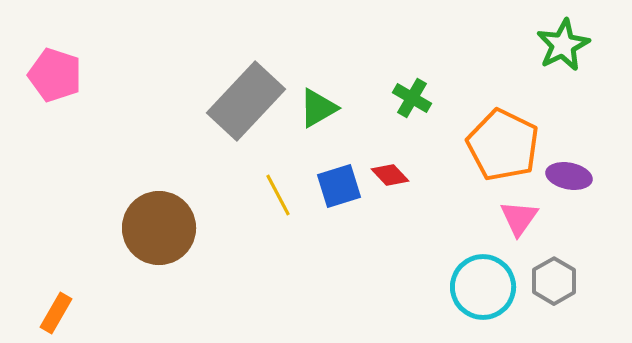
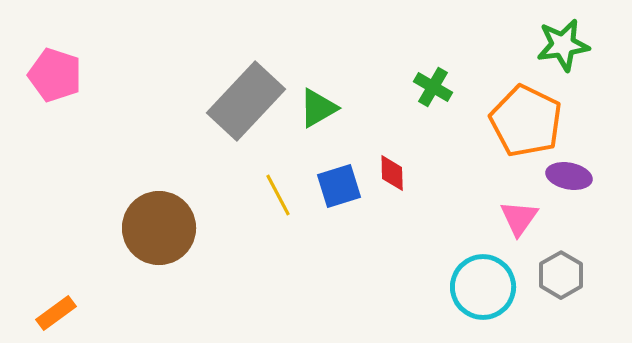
green star: rotated 18 degrees clockwise
green cross: moved 21 px right, 11 px up
orange pentagon: moved 23 px right, 24 px up
red diamond: moved 2 px right, 2 px up; rotated 42 degrees clockwise
gray hexagon: moved 7 px right, 6 px up
orange rectangle: rotated 24 degrees clockwise
